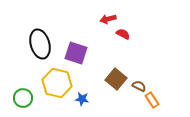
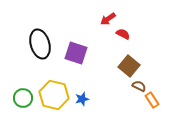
red arrow: rotated 21 degrees counterclockwise
brown square: moved 13 px right, 13 px up
yellow hexagon: moved 3 px left, 12 px down
blue star: rotated 24 degrees counterclockwise
